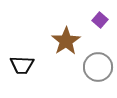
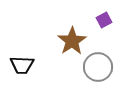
purple square: moved 4 px right; rotated 21 degrees clockwise
brown star: moved 6 px right
